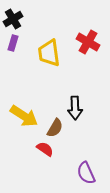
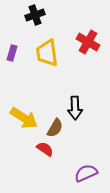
black cross: moved 22 px right, 4 px up; rotated 12 degrees clockwise
purple rectangle: moved 1 px left, 10 px down
yellow trapezoid: moved 2 px left
yellow arrow: moved 2 px down
purple semicircle: rotated 90 degrees clockwise
